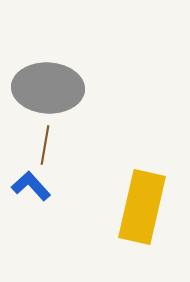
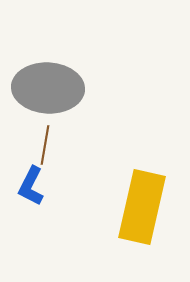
blue L-shape: rotated 111 degrees counterclockwise
